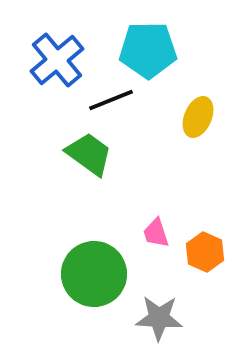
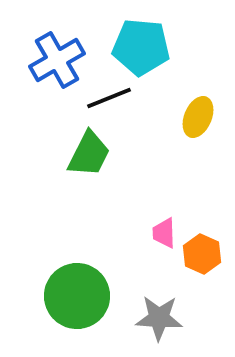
cyan pentagon: moved 7 px left, 3 px up; rotated 6 degrees clockwise
blue cross: rotated 10 degrees clockwise
black line: moved 2 px left, 2 px up
green trapezoid: rotated 81 degrees clockwise
pink trapezoid: moved 8 px right; rotated 16 degrees clockwise
orange hexagon: moved 3 px left, 2 px down
green circle: moved 17 px left, 22 px down
